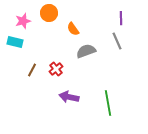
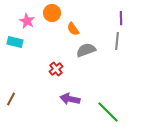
orange circle: moved 3 px right
pink star: moved 4 px right; rotated 28 degrees counterclockwise
gray line: rotated 30 degrees clockwise
gray semicircle: moved 1 px up
brown line: moved 21 px left, 29 px down
purple arrow: moved 1 px right, 2 px down
green line: moved 9 px down; rotated 35 degrees counterclockwise
